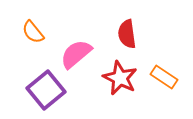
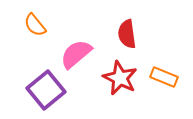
orange semicircle: moved 2 px right, 7 px up
orange rectangle: rotated 12 degrees counterclockwise
